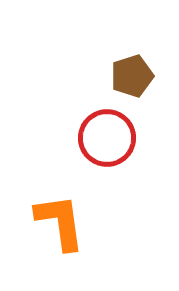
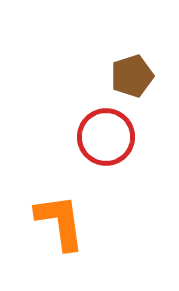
red circle: moved 1 px left, 1 px up
